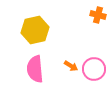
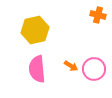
pink semicircle: moved 2 px right
